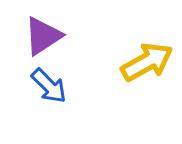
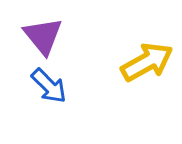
purple triangle: rotated 36 degrees counterclockwise
